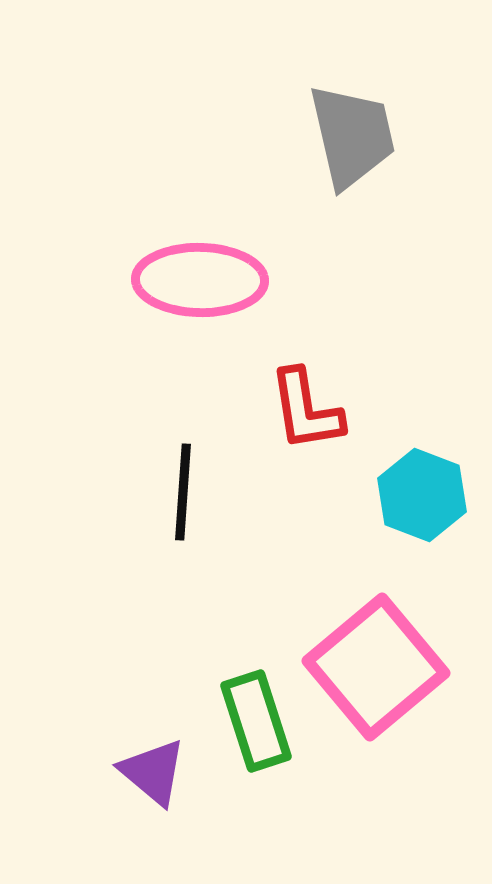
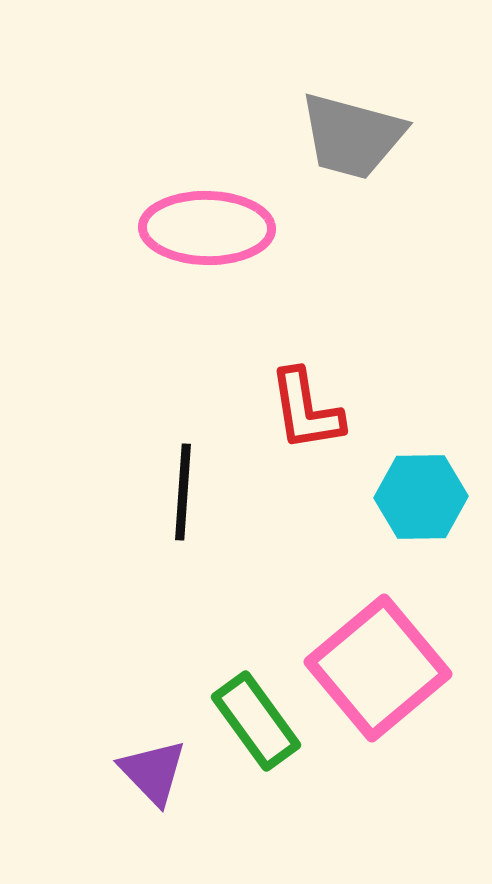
gray trapezoid: rotated 118 degrees clockwise
pink ellipse: moved 7 px right, 52 px up
cyan hexagon: moved 1 px left, 2 px down; rotated 22 degrees counterclockwise
pink square: moved 2 px right, 1 px down
green rectangle: rotated 18 degrees counterclockwise
purple triangle: rotated 6 degrees clockwise
